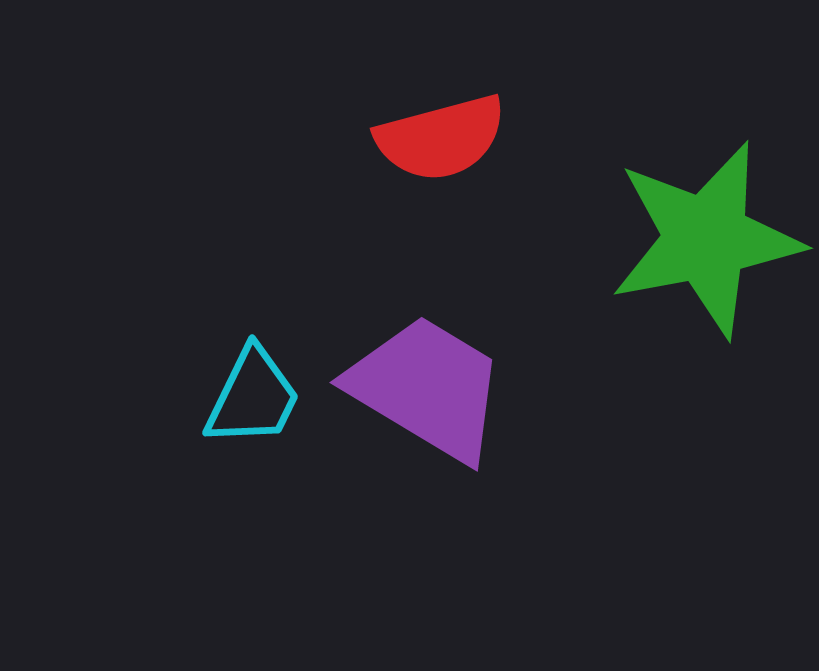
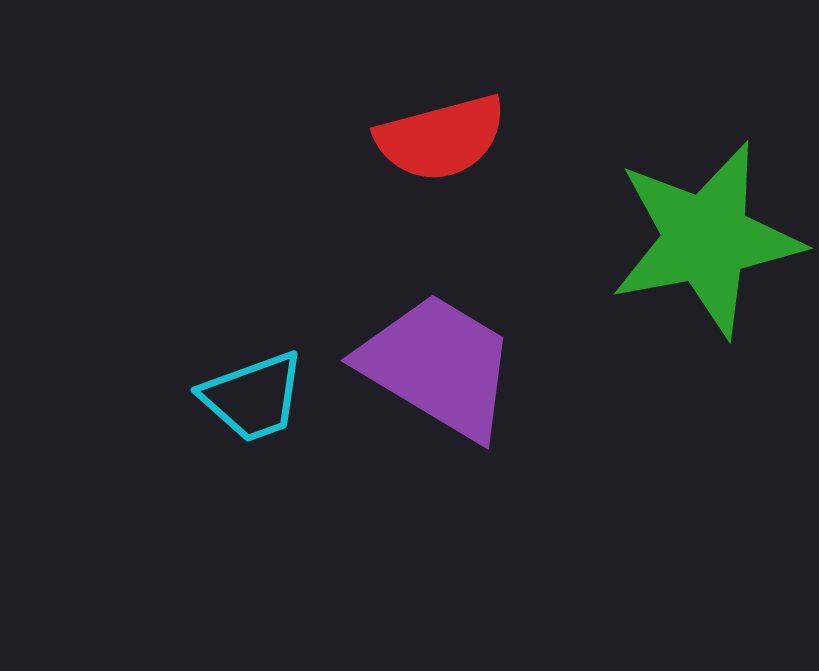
purple trapezoid: moved 11 px right, 22 px up
cyan trapezoid: rotated 44 degrees clockwise
